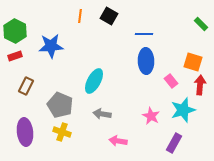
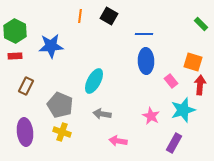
red rectangle: rotated 16 degrees clockwise
